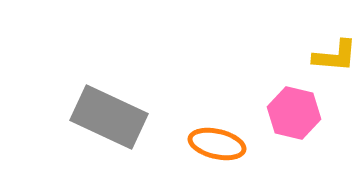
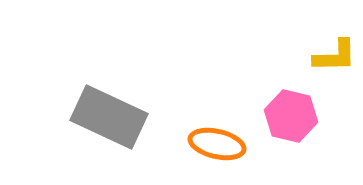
yellow L-shape: rotated 6 degrees counterclockwise
pink hexagon: moved 3 px left, 3 px down
